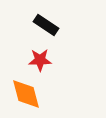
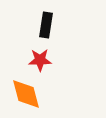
black rectangle: rotated 65 degrees clockwise
